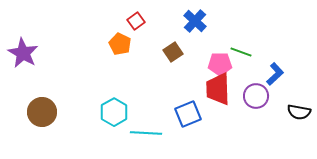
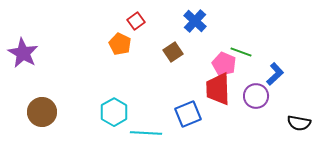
pink pentagon: moved 4 px right; rotated 25 degrees clockwise
black semicircle: moved 11 px down
